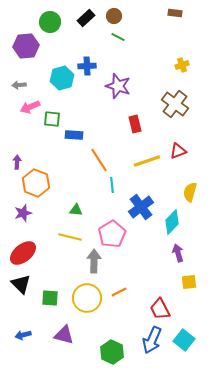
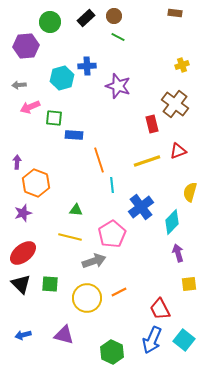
green square at (52, 119): moved 2 px right, 1 px up
red rectangle at (135, 124): moved 17 px right
orange line at (99, 160): rotated 15 degrees clockwise
gray arrow at (94, 261): rotated 70 degrees clockwise
yellow square at (189, 282): moved 2 px down
green square at (50, 298): moved 14 px up
